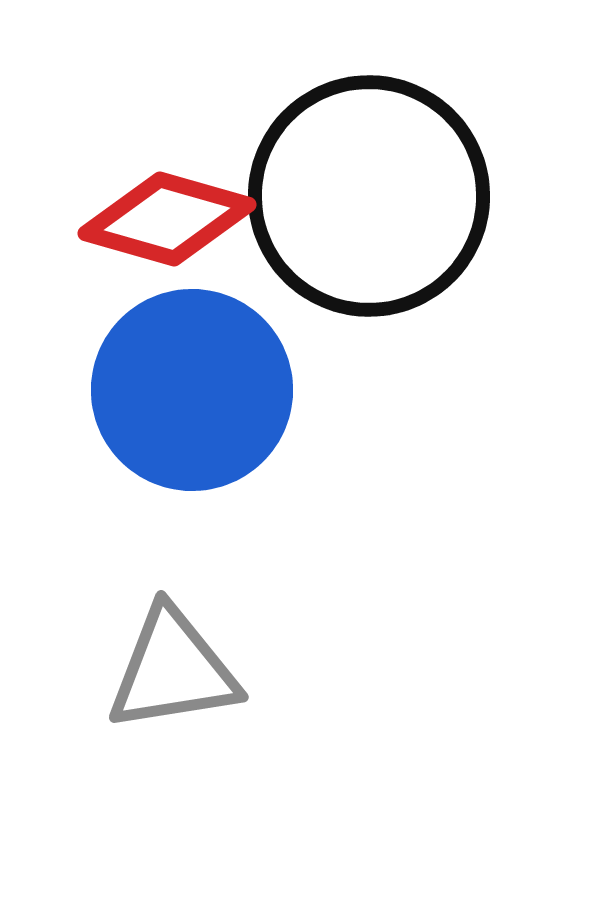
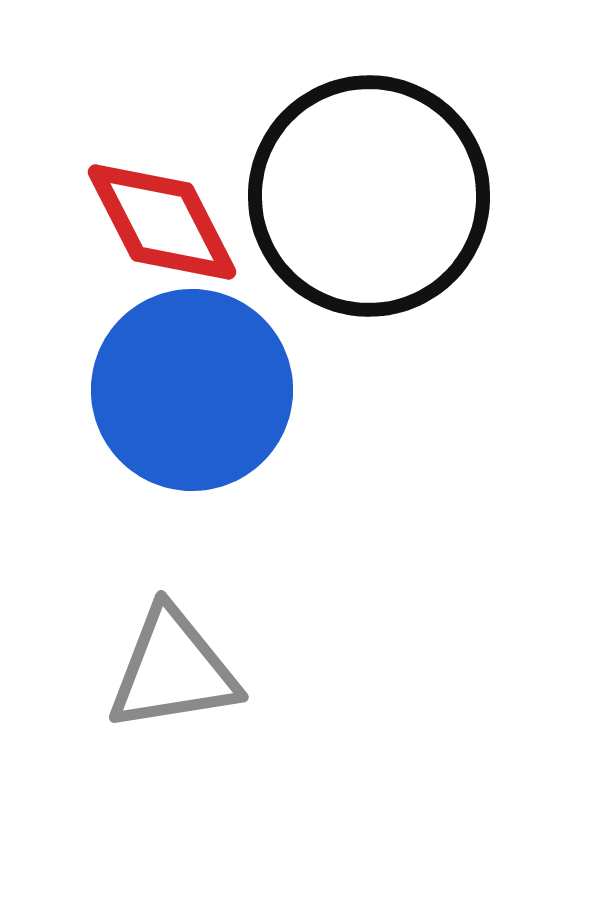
red diamond: moved 5 px left, 3 px down; rotated 47 degrees clockwise
